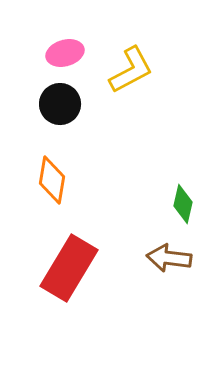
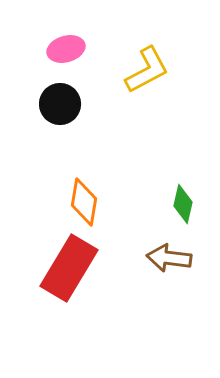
pink ellipse: moved 1 px right, 4 px up
yellow L-shape: moved 16 px right
orange diamond: moved 32 px right, 22 px down
